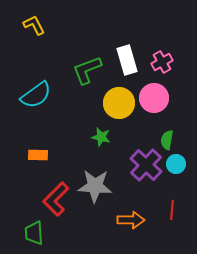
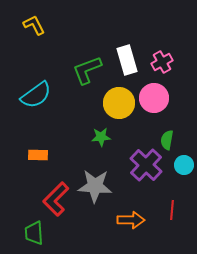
green star: rotated 18 degrees counterclockwise
cyan circle: moved 8 px right, 1 px down
